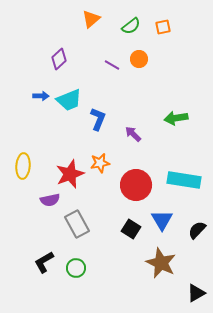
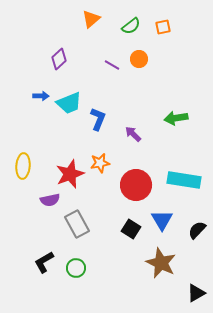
cyan trapezoid: moved 3 px down
